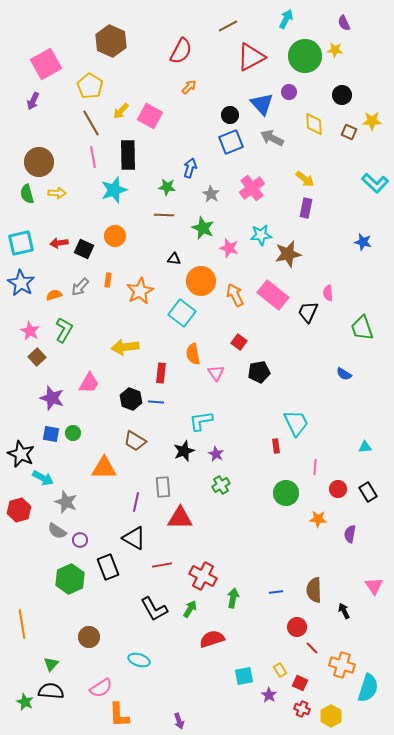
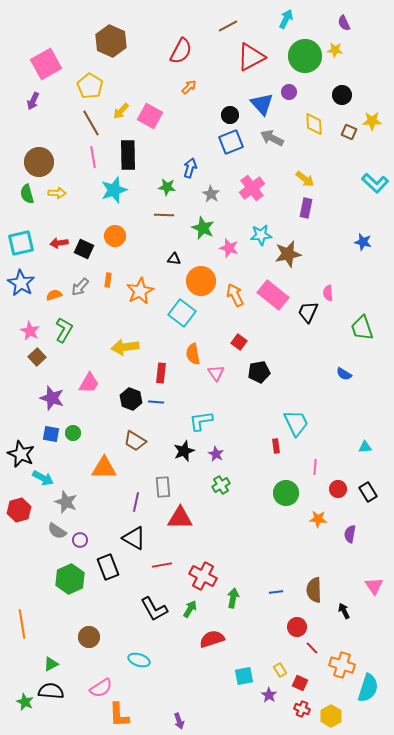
green triangle at (51, 664): rotated 21 degrees clockwise
